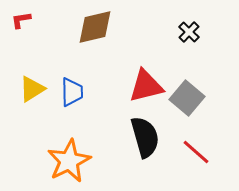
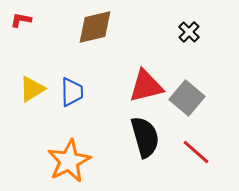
red L-shape: rotated 20 degrees clockwise
